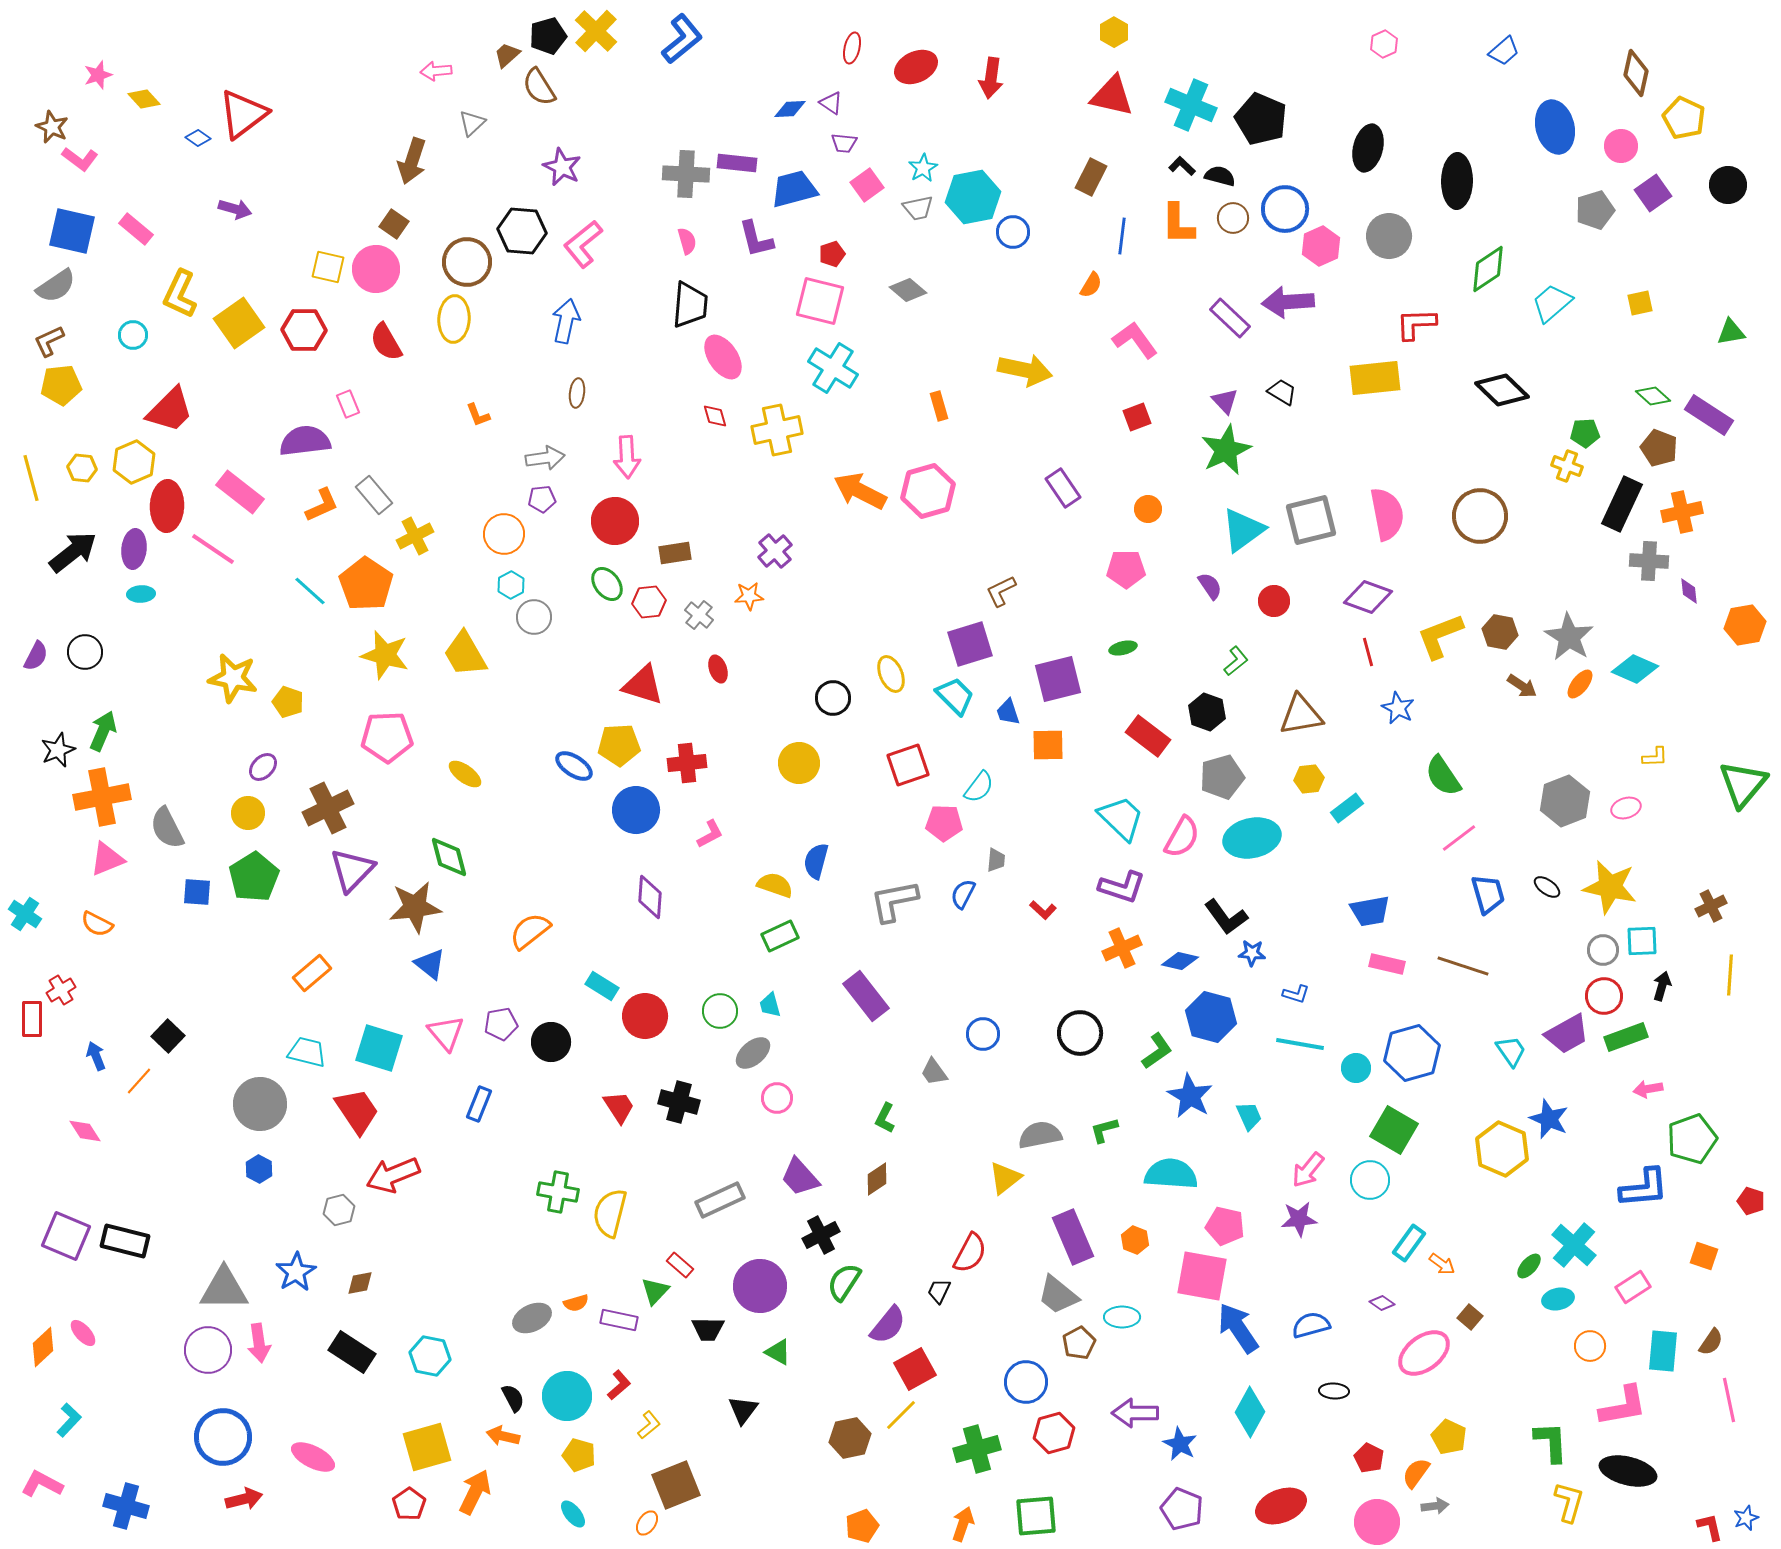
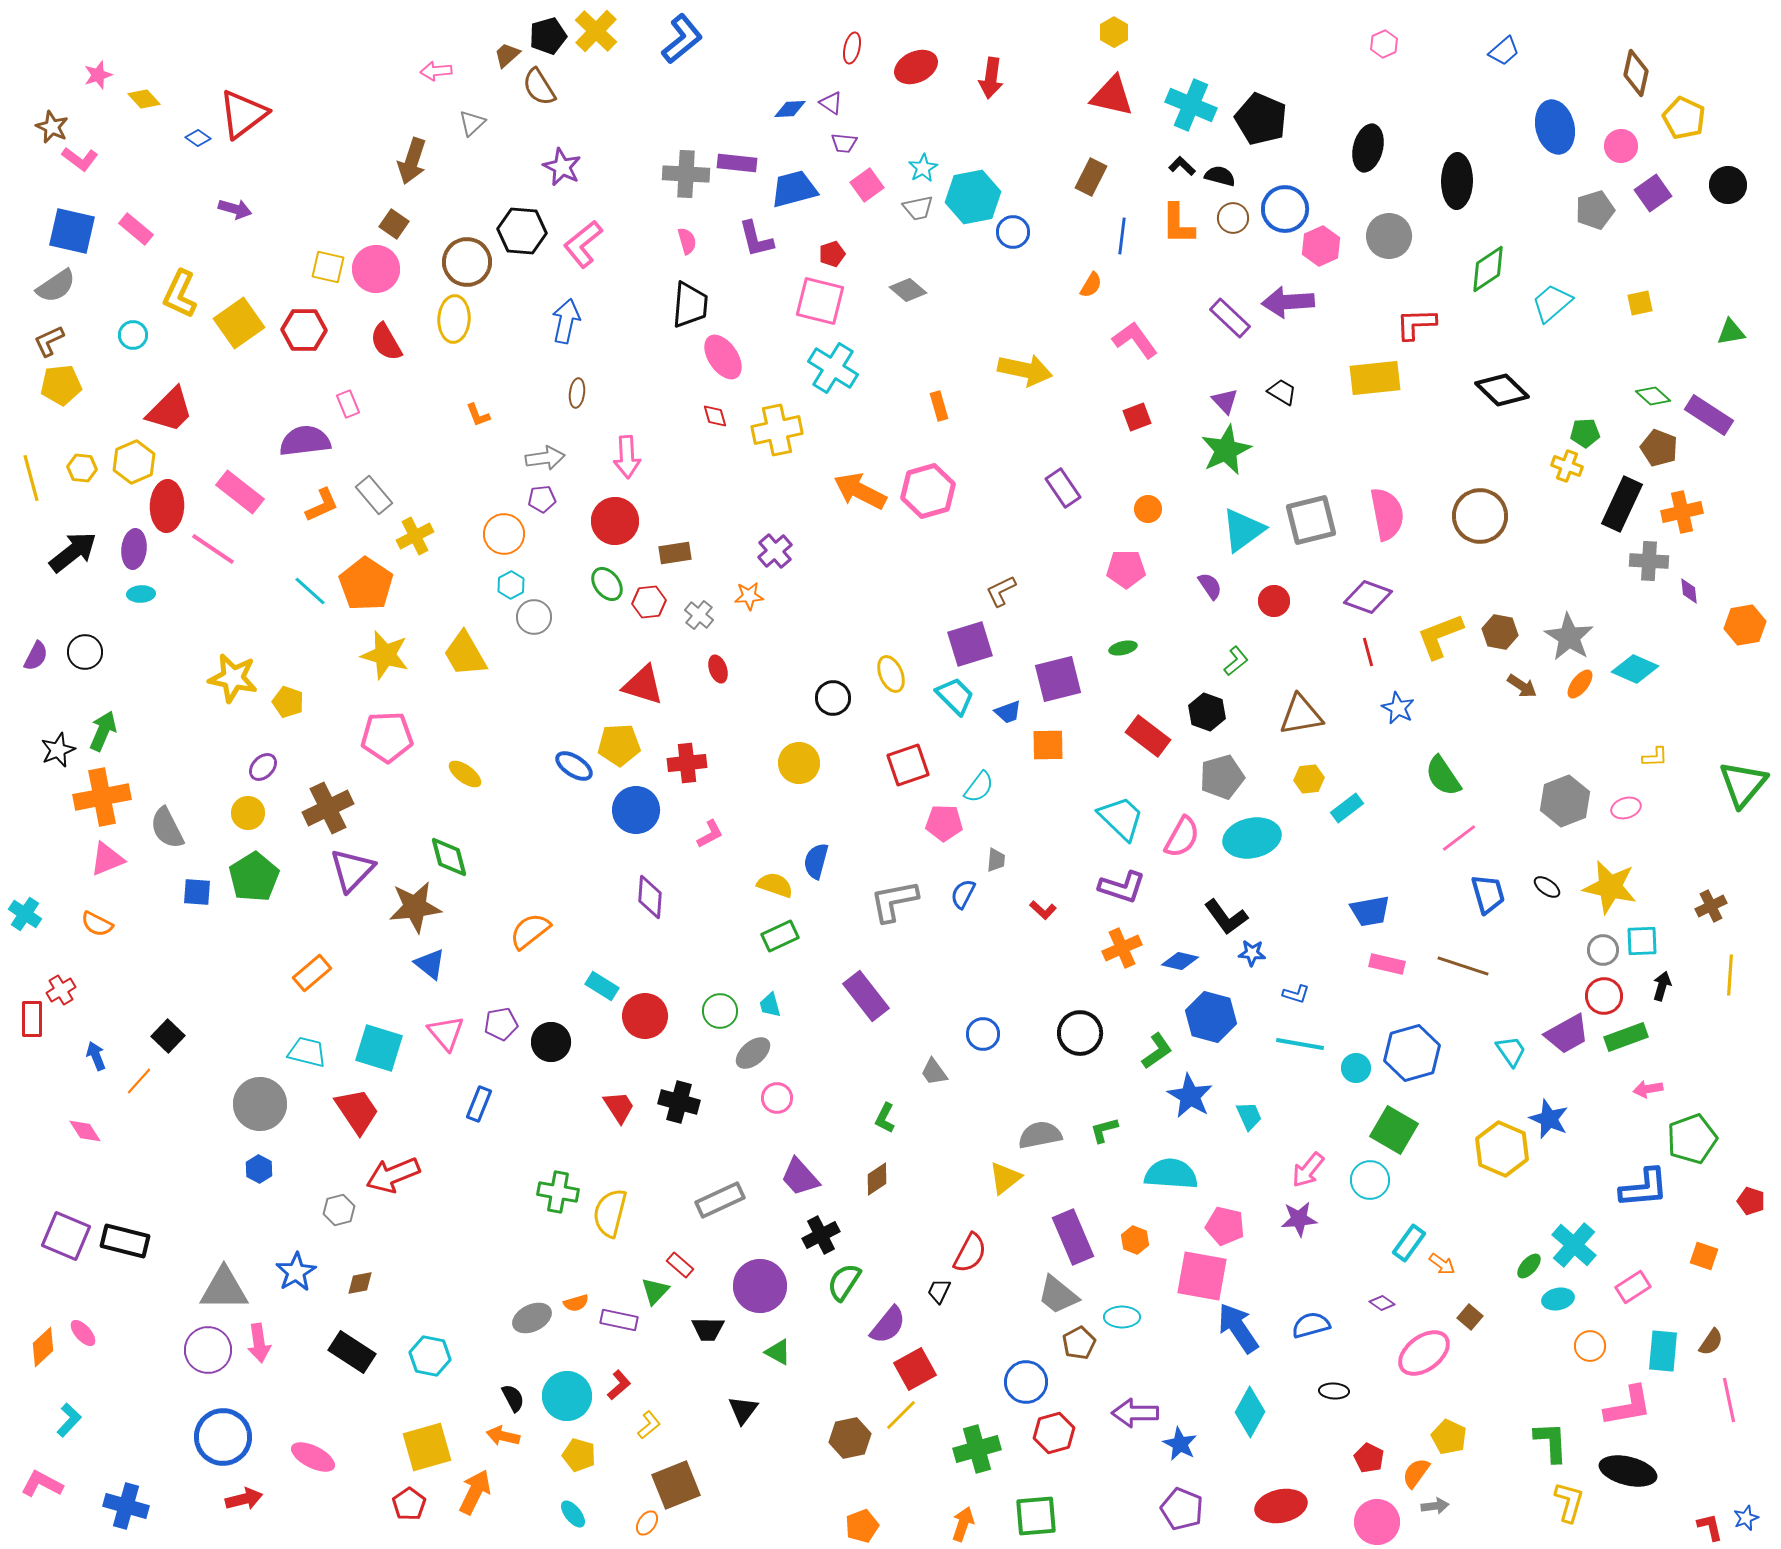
blue trapezoid at (1008, 712): rotated 92 degrees counterclockwise
pink L-shape at (1623, 1406): moved 5 px right
red ellipse at (1281, 1506): rotated 9 degrees clockwise
